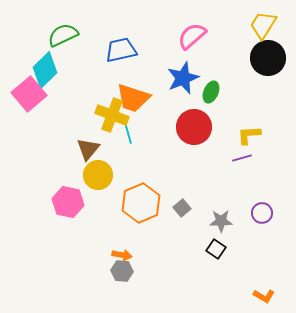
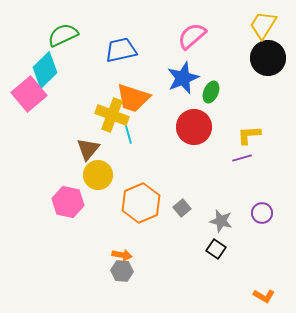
gray star: rotated 15 degrees clockwise
